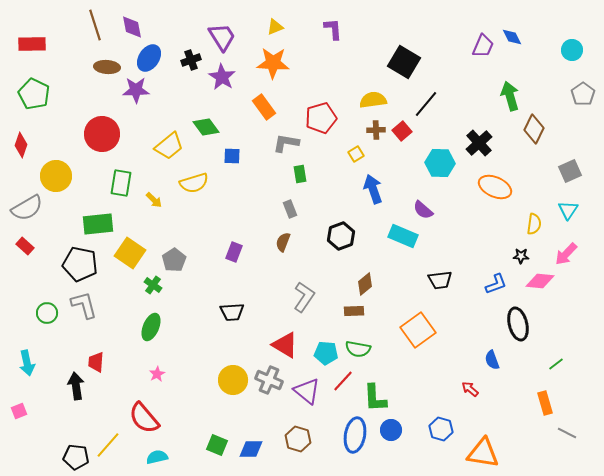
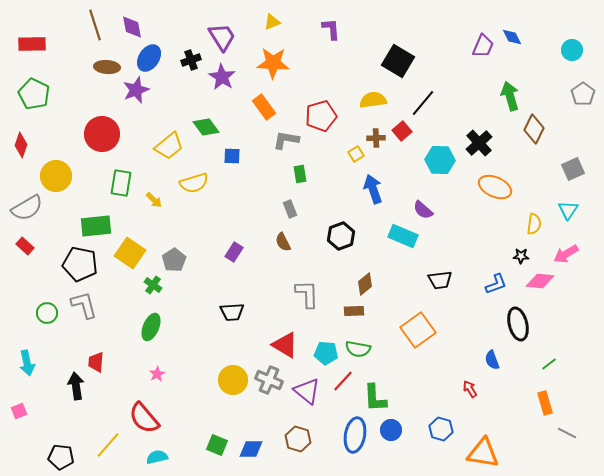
yellow triangle at (275, 27): moved 3 px left, 5 px up
purple L-shape at (333, 29): moved 2 px left
black square at (404, 62): moved 6 px left, 1 px up
purple star at (136, 90): rotated 20 degrees counterclockwise
black line at (426, 104): moved 3 px left, 1 px up
red pentagon at (321, 118): moved 2 px up
brown cross at (376, 130): moved 8 px down
gray L-shape at (286, 143): moved 3 px up
cyan hexagon at (440, 163): moved 3 px up
gray square at (570, 171): moved 3 px right, 2 px up
green rectangle at (98, 224): moved 2 px left, 2 px down
brown semicircle at (283, 242): rotated 48 degrees counterclockwise
purple rectangle at (234, 252): rotated 12 degrees clockwise
pink arrow at (566, 254): rotated 15 degrees clockwise
gray L-shape at (304, 297): moved 3 px right, 3 px up; rotated 36 degrees counterclockwise
green line at (556, 364): moved 7 px left
red arrow at (470, 389): rotated 18 degrees clockwise
black pentagon at (76, 457): moved 15 px left
